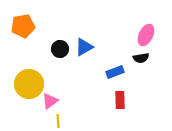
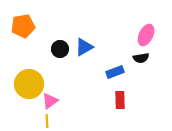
yellow line: moved 11 px left
